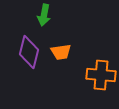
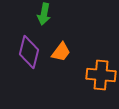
green arrow: moved 1 px up
orange trapezoid: rotated 45 degrees counterclockwise
